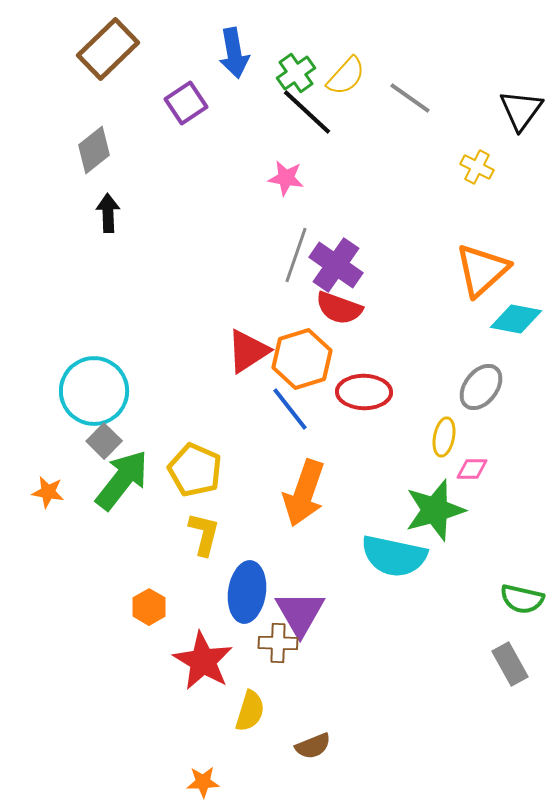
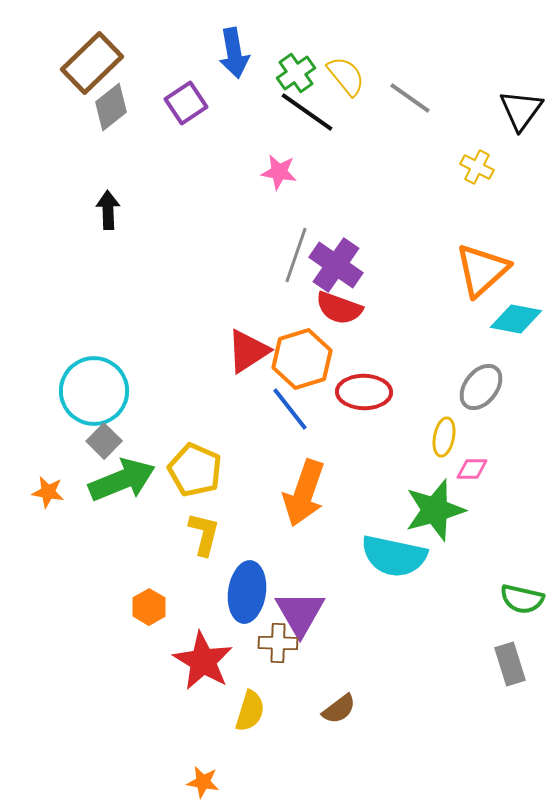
brown rectangle at (108, 49): moved 16 px left, 14 px down
yellow semicircle at (346, 76): rotated 81 degrees counterclockwise
black line at (307, 112): rotated 8 degrees counterclockwise
gray diamond at (94, 150): moved 17 px right, 43 px up
pink star at (286, 178): moved 7 px left, 6 px up
black arrow at (108, 213): moved 3 px up
green arrow at (122, 480): rotated 30 degrees clockwise
gray rectangle at (510, 664): rotated 12 degrees clockwise
brown semicircle at (313, 746): moved 26 px right, 37 px up; rotated 15 degrees counterclockwise
orange star at (203, 782): rotated 12 degrees clockwise
